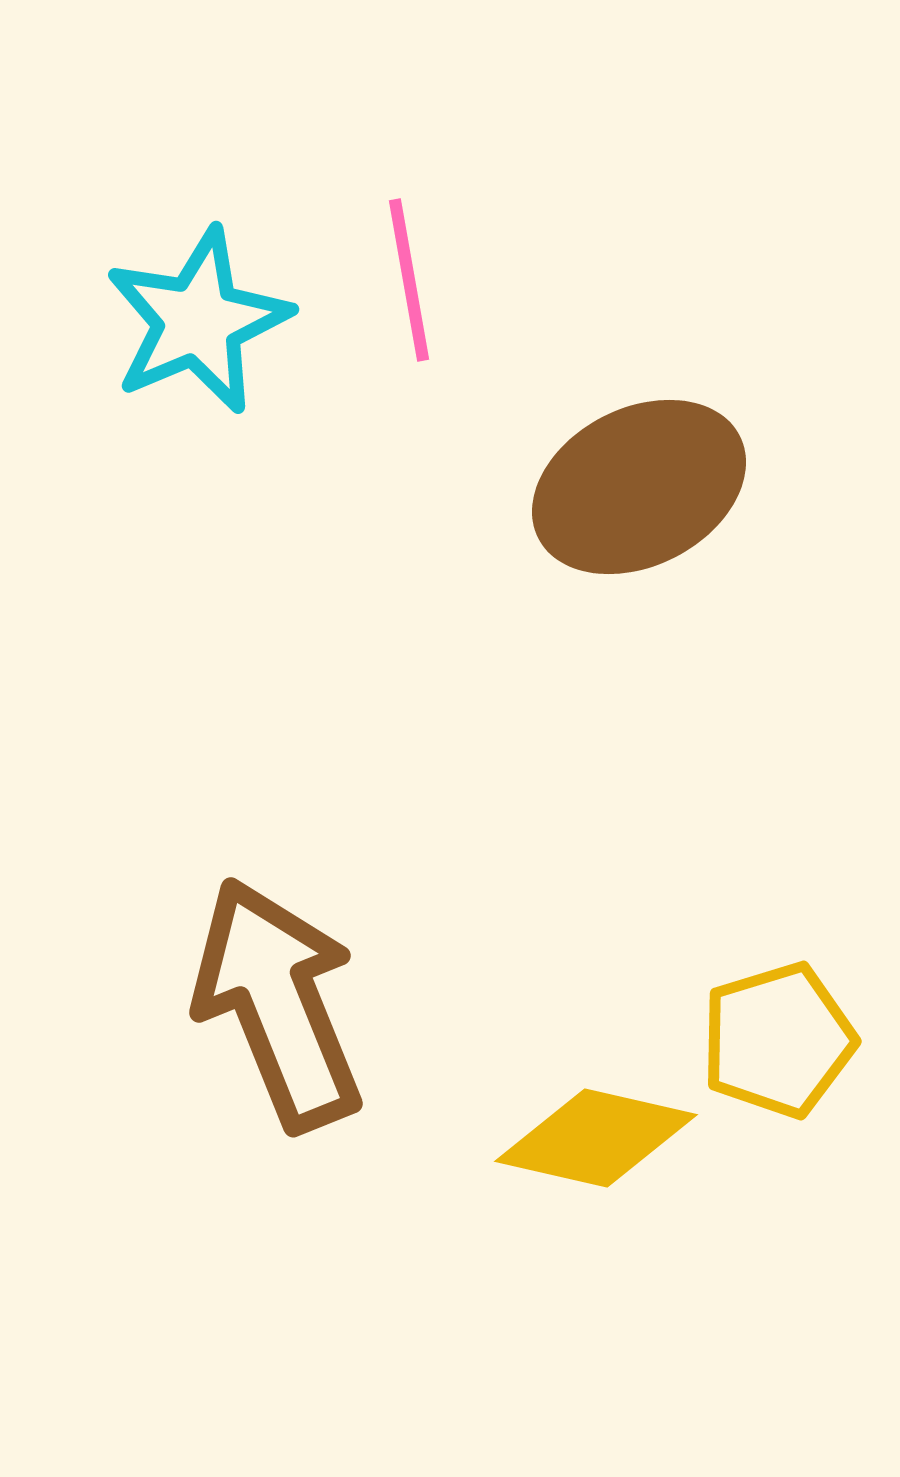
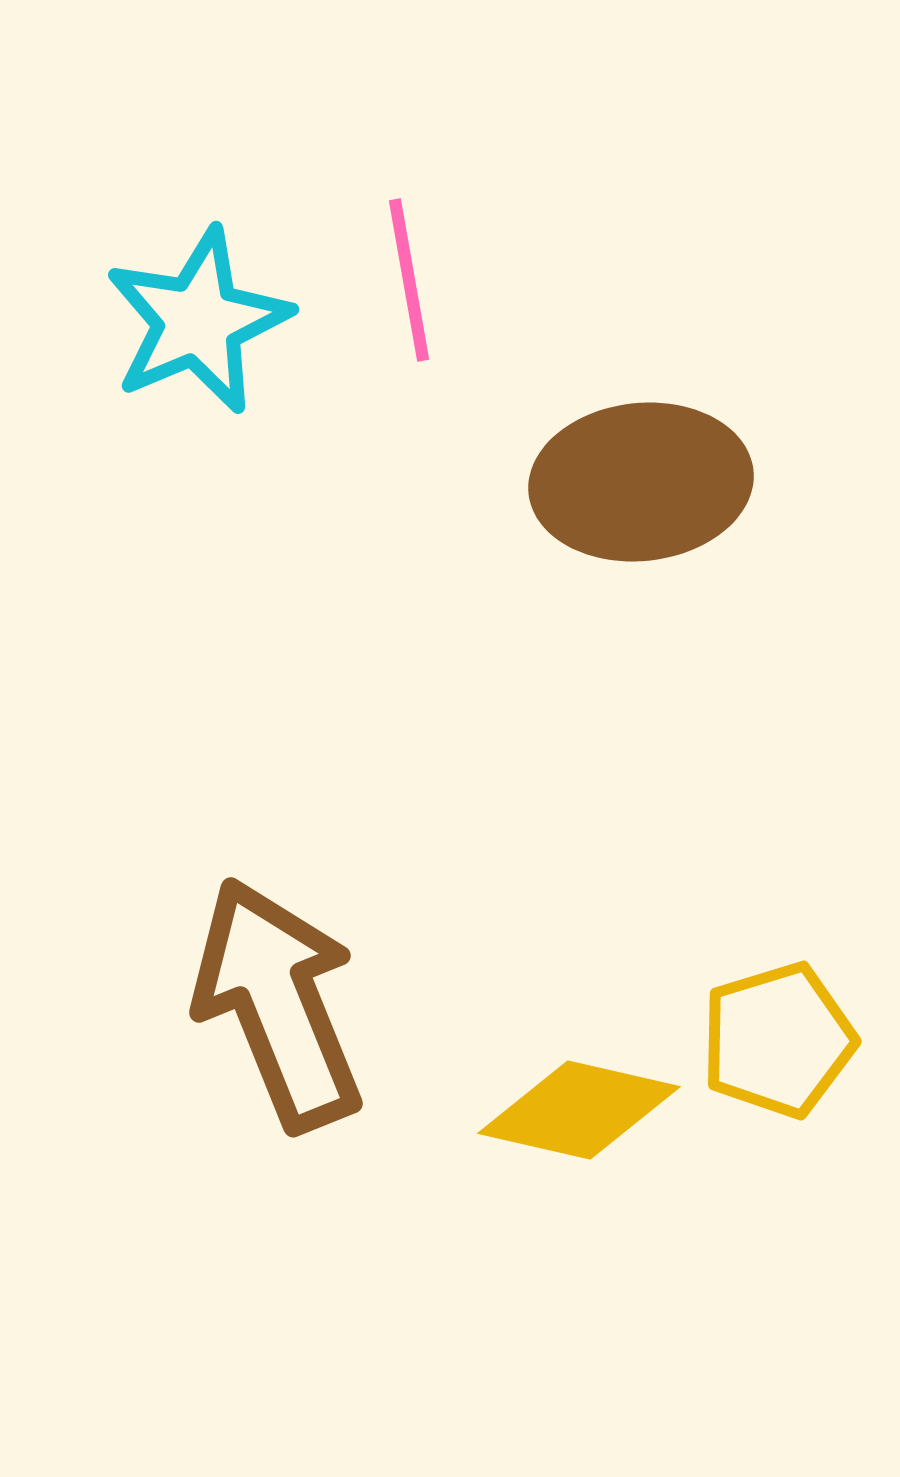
brown ellipse: moved 2 px right, 5 px up; rotated 21 degrees clockwise
yellow diamond: moved 17 px left, 28 px up
